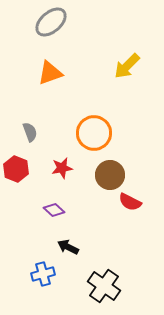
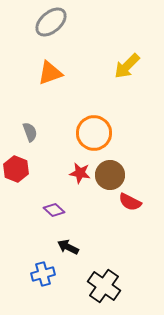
red star: moved 18 px right, 5 px down; rotated 20 degrees clockwise
